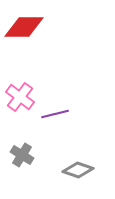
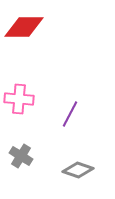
pink cross: moved 1 px left, 2 px down; rotated 32 degrees counterclockwise
purple line: moved 15 px right; rotated 48 degrees counterclockwise
gray cross: moved 1 px left, 1 px down
